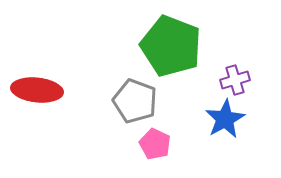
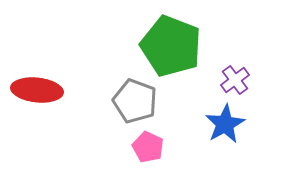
purple cross: rotated 20 degrees counterclockwise
blue star: moved 5 px down
pink pentagon: moved 7 px left, 3 px down
